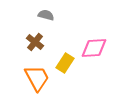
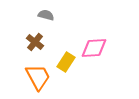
yellow rectangle: moved 1 px right, 1 px up
orange trapezoid: moved 1 px right, 1 px up
